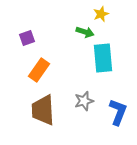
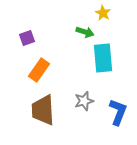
yellow star: moved 2 px right, 1 px up; rotated 21 degrees counterclockwise
